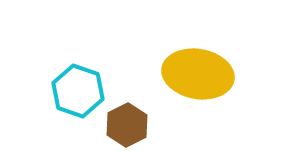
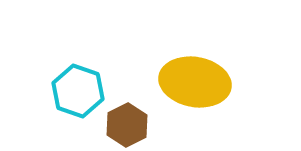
yellow ellipse: moved 3 px left, 8 px down
